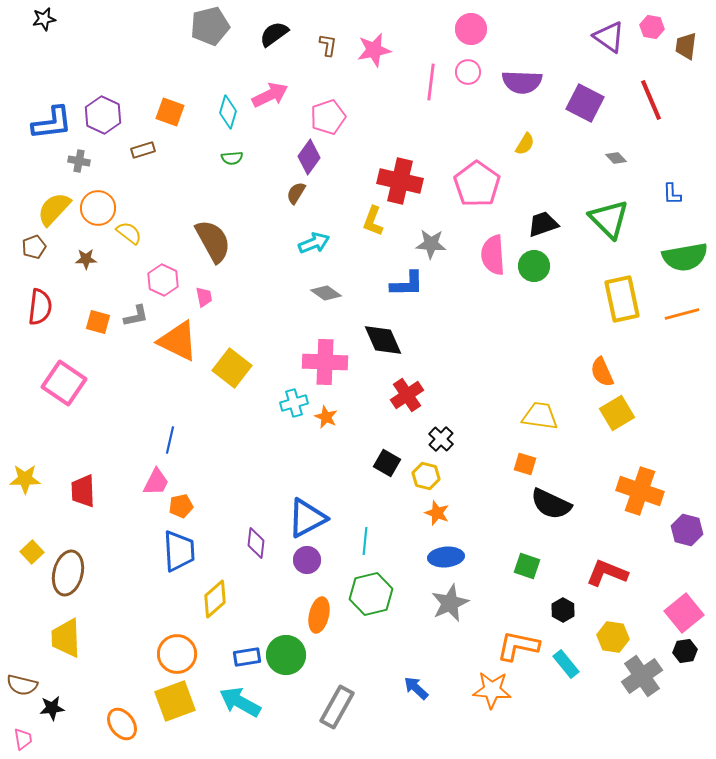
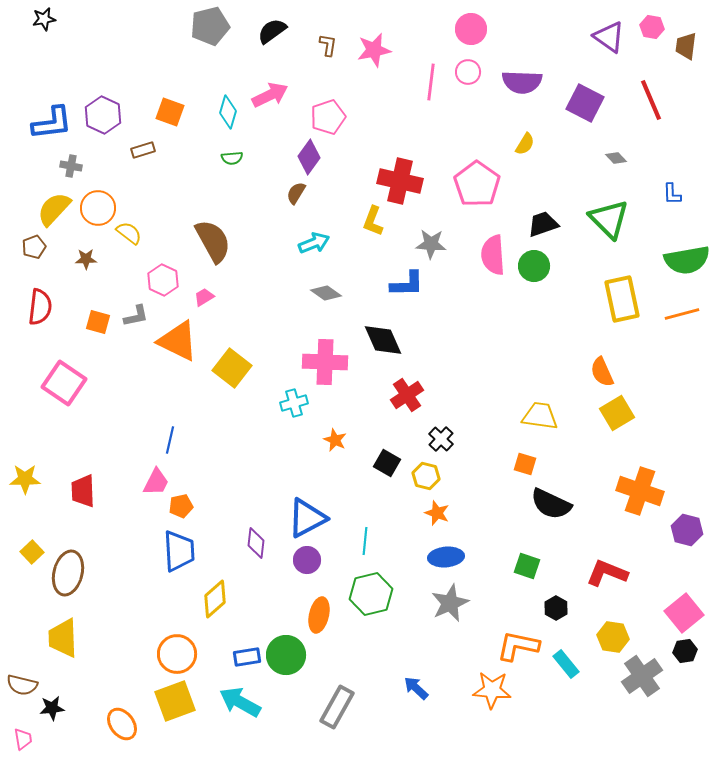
black semicircle at (274, 34): moved 2 px left, 3 px up
gray cross at (79, 161): moved 8 px left, 5 px down
green semicircle at (685, 257): moved 2 px right, 3 px down
pink trapezoid at (204, 297): rotated 110 degrees counterclockwise
orange star at (326, 417): moved 9 px right, 23 px down
black hexagon at (563, 610): moved 7 px left, 2 px up
yellow trapezoid at (66, 638): moved 3 px left
